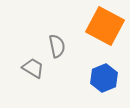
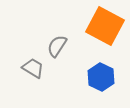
gray semicircle: rotated 135 degrees counterclockwise
blue hexagon: moved 3 px left, 1 px up; rotated 12 degrees counterclockwise
